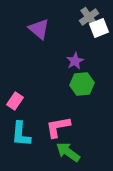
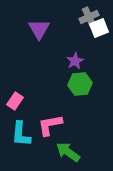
gray cross: rotated 12 degrees clockwise
purple triangle: rotated 20 degrees clockwise
green hexagon: moved 2 px left
pink L-shape: moved 8 px left, 2 px up
